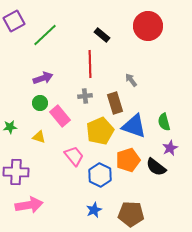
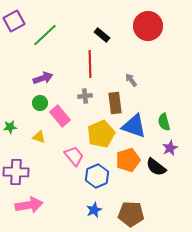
brown rectangle: rotated 10 degrees clockwise
yellow pentagon: moved 1 px right, 3 px down
blue hexagon: moved 3 px left, 1 px down; rotated 10 degrees clockwise
